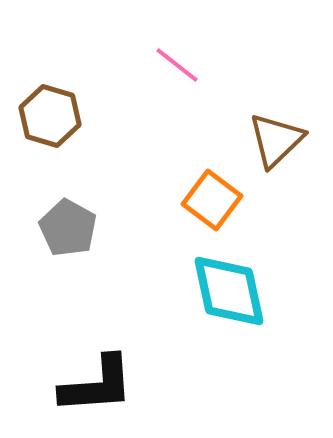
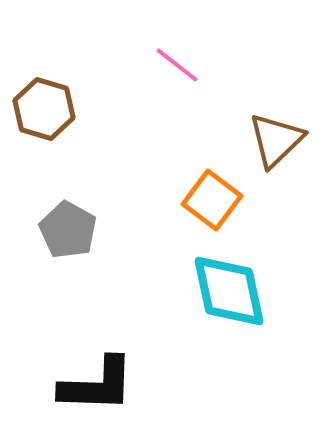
brown hexagon: moved 6 px left, 7 px up
gray pentagon: moved 2 px down
black L-shape: rotated 6 degrees clockwise
